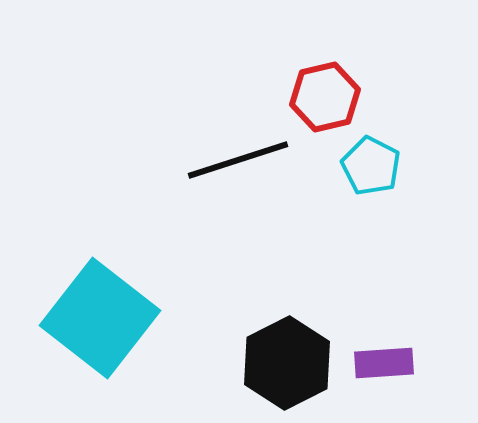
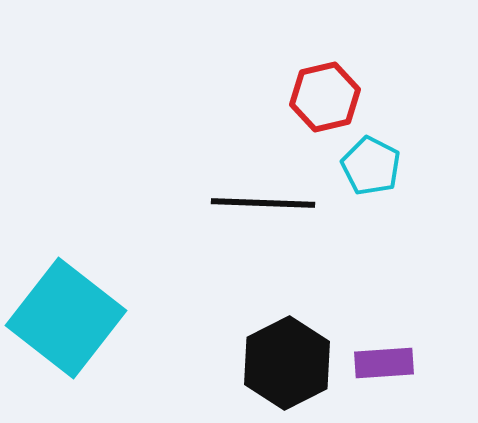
black line: moved 25 px right, 43 px down; rotated 20 degrees clockwise
cyan square: moved 34 px left
